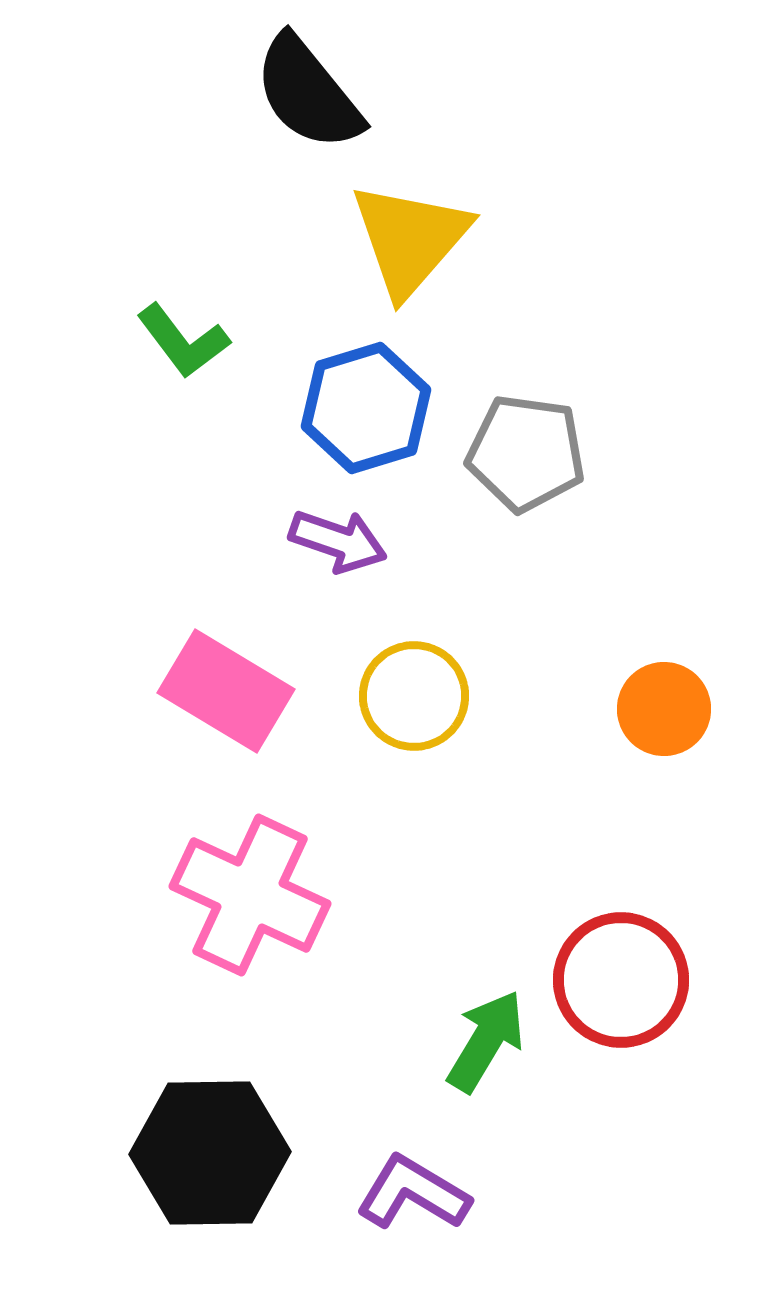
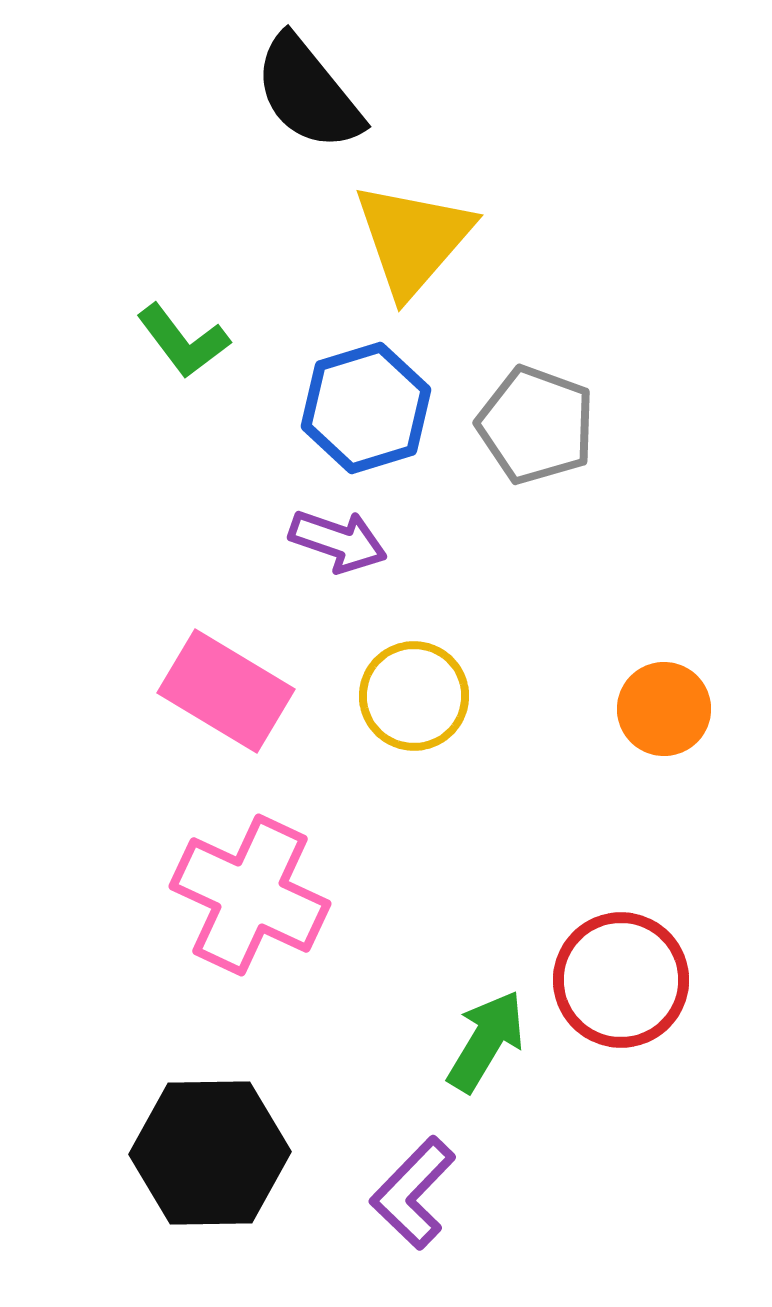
yellow triangle: moved 3 px right
gray pentagon: moved 10 px right, 28 px up; rotated 12 degrees clockwise
purple L-shape: rotated 77 degrees counterclockwise
